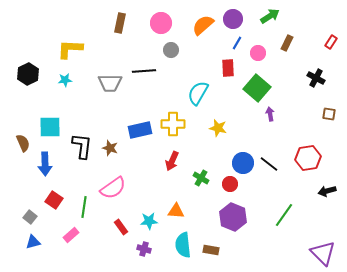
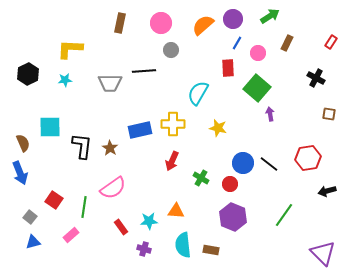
brown star at (110, 148): rotated 14 degrees clockwise
blue arrow at (45, 164): moved 25 px left, 9 px down; rotated 20 degrees counterclockwise
